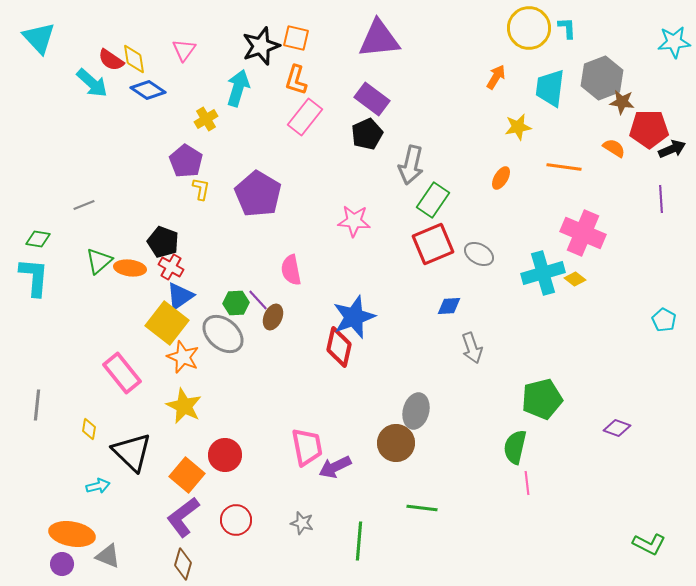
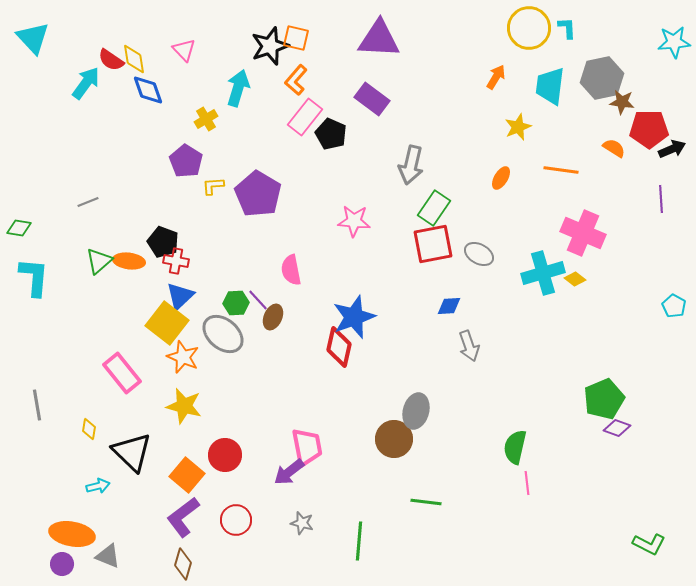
cyan triangle at (39, 38): moved 6 px left
purple triangle at (379, 39): rotated 9 degrees clockwise
black star at (261, 46): moved 9 px right
pink triangle at (184, 50): rotated 20 degrees counterclockwise
gray hexagon at (602, 78): rotated 9 degrees clockwise
orange L-shape at (296, 80): rotated 24 degrees clockwise
cyan arrow at (92, 83): moved 6 px left; rotated 96 degrees counterclockwise
cyan trapezoid at (550, 88): moved 2 px up
blue diamond at (148, 90): rotated 36 degrees clockwise
yellow star at (518, 127): rotated 12 degrees counterclockwise
black pentagon at (367, 134): moved 36 px left; rotated 24 degrees counterclockwise
orange line at (564, 167): moved 3 px left, 3 px down
yellow L-shape at (201, 189): moved 12 px right, 3 px up; rotated 105 degrees counterclockwise
green rectangle at (433, 200): moved 1 px right, 8 px down
gray line at (84, 205): moved 4 px right, 3 px up
green diamond at (38, 239): moved 19 px left, 11 px up
red square at (433, 244): rotated 12 degrees clockwise
red cross at (171, 267): moved 5 px right, 6 px up; rotated 20 degrees counterclockwise
orange ellipse at (130, 268): moved 1 px left, 7 px up
blue triangle at (180, 296): rotated 8 degrees counterclockwise
cyan pentagon at (664, 320): moved 10 px right, 14 px up
gray arrow at (472, 348): moved 3 px left, 2 px up
green pentagon at (542, 399): moved 62 px right; rotated 9 degrees counterclockwise
gray line at (37, 405): rotated 16 degrees counterclockwise
yellow star at (184, 406): rotated 12 degrees counterclockwise
brown circle at (396, 443): moved 2 px left, 4 px up
purple arrow at (335, 467): moved 46 px left, 5 px down; rotated 12 degrees counterclockwise
green line at (422, 508): moved 4 px right, 6 px up
